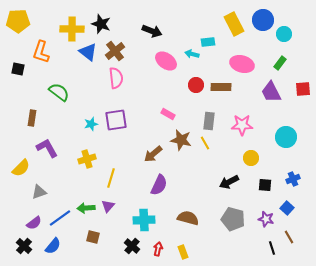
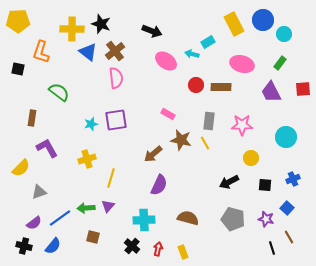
cyan rectangle at (208, 42): rotated 24 degrees counterclockwise
black cross at (24, 246): rotated 28 degrees counterclockwise
